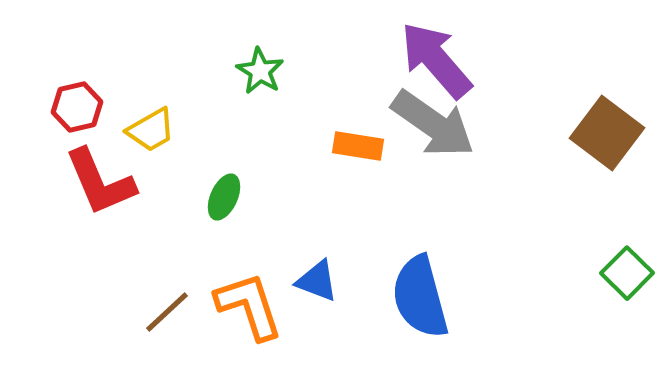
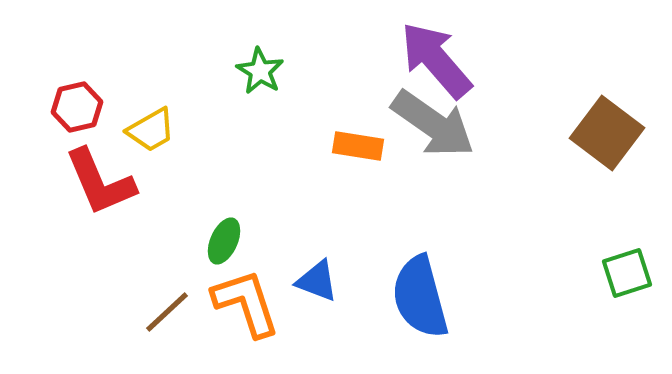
green ellipse: moved 44 px down
green square: rotated 27 degrees clockwise
orange L-shape: moved 3 px left, 3 px up
